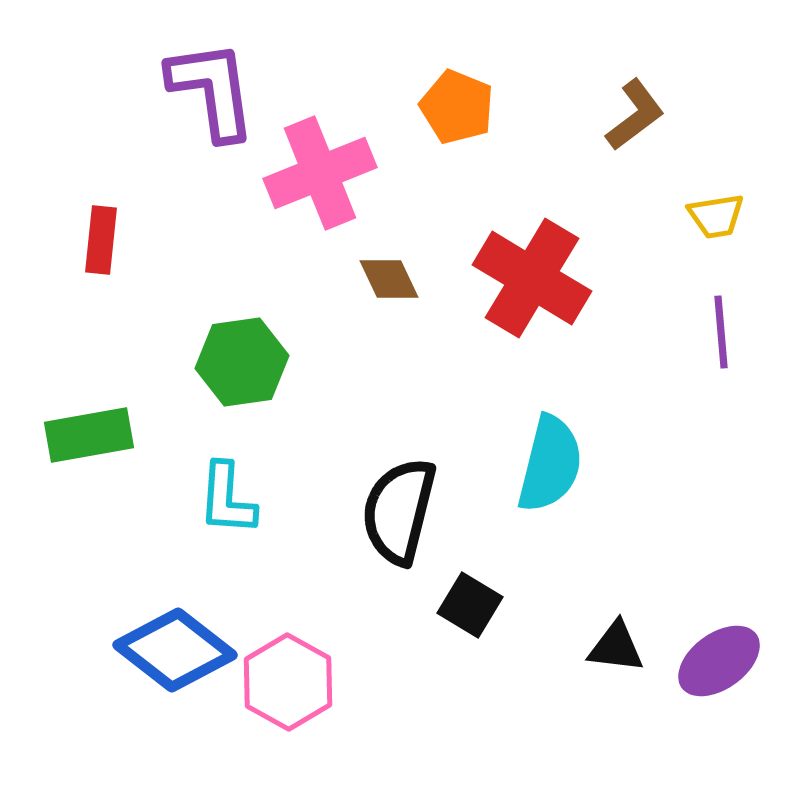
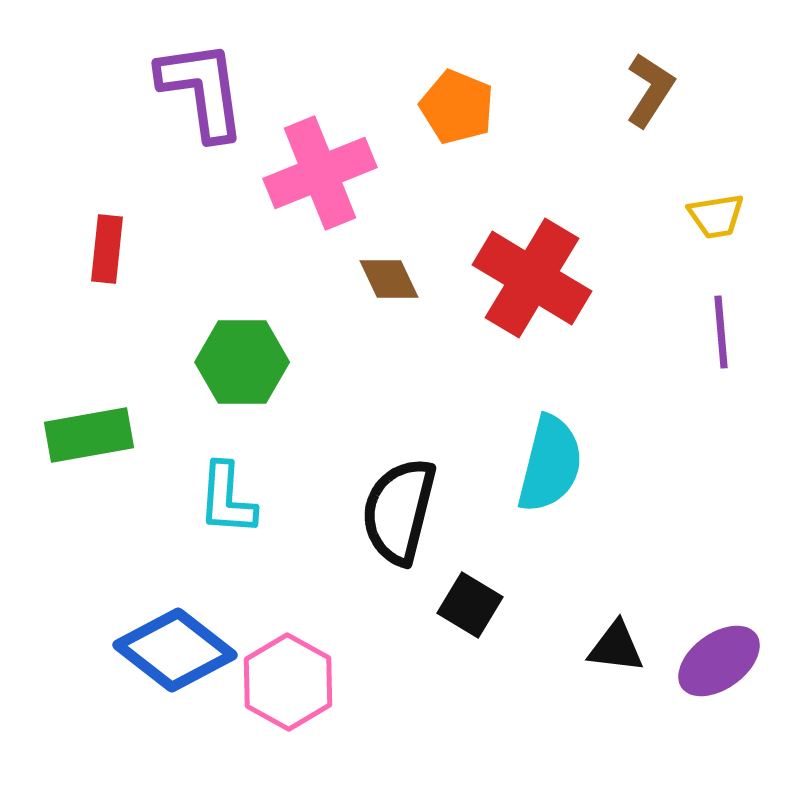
purple L-shape: moved 10 px left
brown L-shape: moved 15 px right, 25 px up; rotated 20 degrees counterclockwise
red rectangle: moved 6 px right, 9 px down
green hexagon: rotated 8 degrees clockwise
